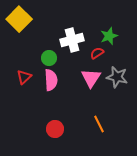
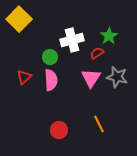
green star: rotated 12 degrees counterclockwise
green circle: moved 1 px right, 1 px up
red circle: moved 4 px right, 1 px down
